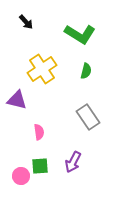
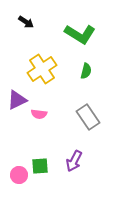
black arrow: rotated 14 degrees counterclockwise
purple triangle: rotated 40 degrees counterclockwise
pink semicircle: moved 18 px up; rotated 105 degrees clockwise
purple arrow: moved 1 px right, 1 px up
pink circle: moved 2 px left, 1 px up
